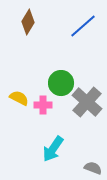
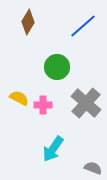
green circle: moved 4 px left, 16 px up
gray cross: moved 1 px left, 1 px down
